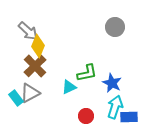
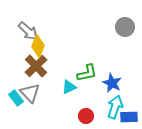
gray circle: moved 10 px right
brown cross: moved 1 px right
gray triangle: rotated 45 degrees counterclockwise
